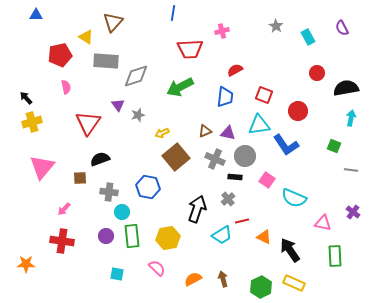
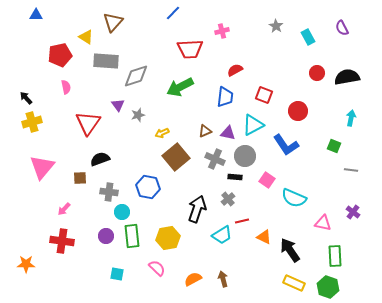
blue line at (173, 13): rotated 35 degrees clockwise
black semicircle at (346, 88): moved 1 px right, 11 px up
cyan triangle at (259, 125): moved 6 px left; rotated 20 degrees counterclockwise
green hexagon at (261, 287): moved 67 px right; rotated 15 degrees counterclockwise
